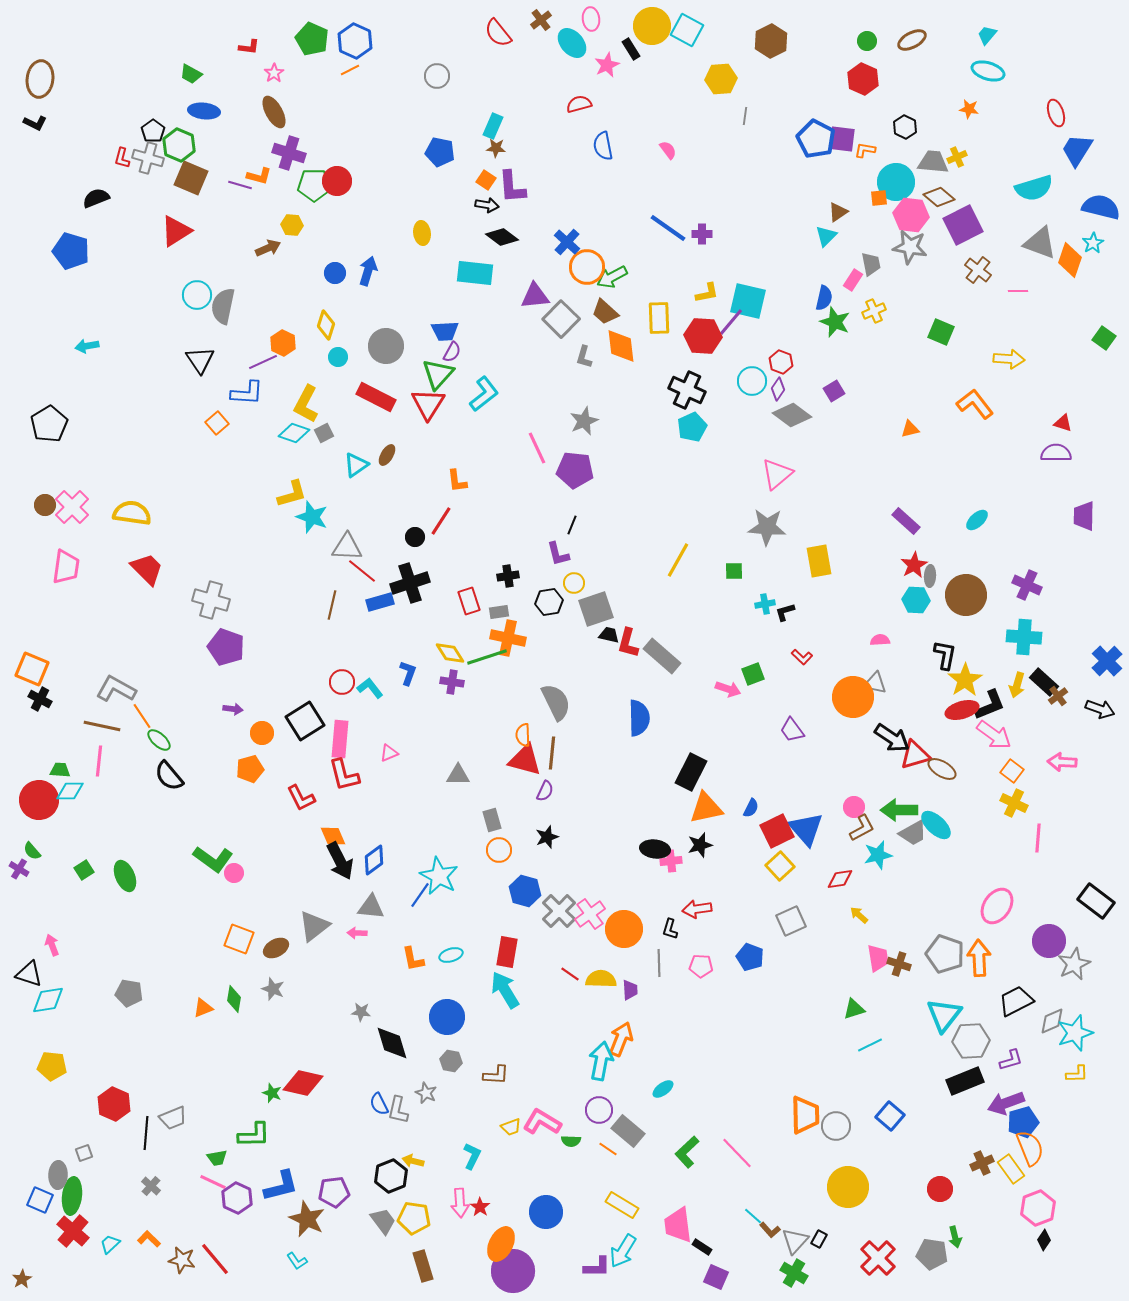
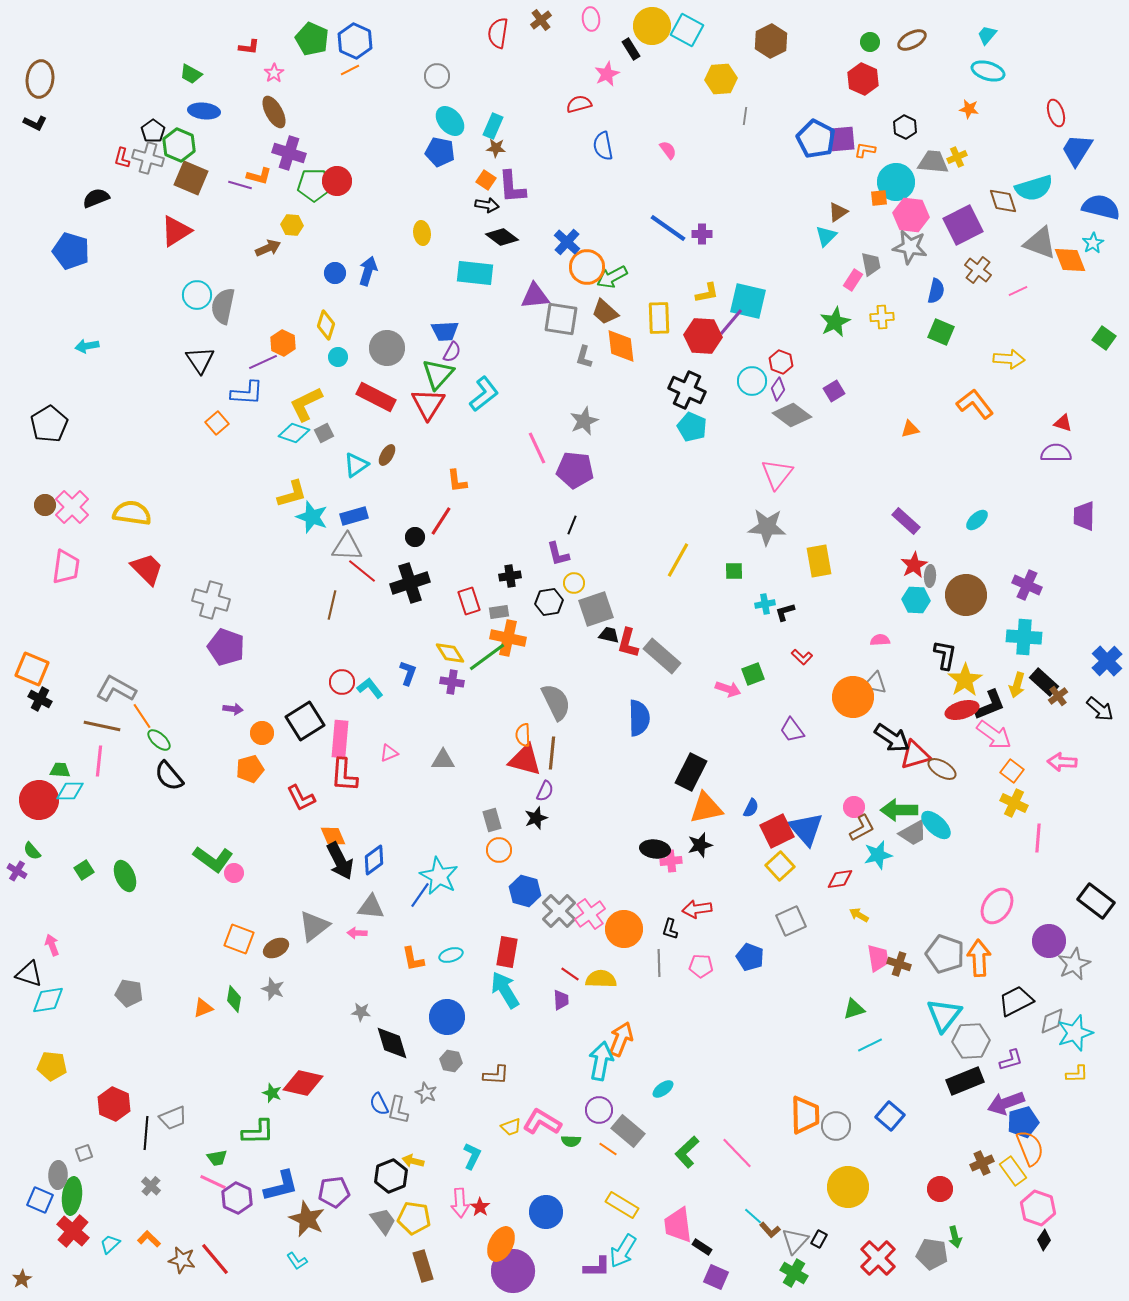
red semicircle at (498, 33): rotated 48 degrees clockwise
green circle at (867, 41): moved 3 px right, 1 px down
cyan ellipse at (572, 43): moved 122 px left, 78 px down
pink star at (607, 65): moved 9 px down
purple square at (842, 139): rotated 12 degrees counterclockwise
brown diamond at (939, 197): moved 64 px right, 4 px down; rotated 32 degrees clockwise
orange diamond at (1070, 260): rotated 40 degrees counterclockwise
pink line at (1018, 291): rotated 24 degrees counterclockwise
blue semicircle at (824, 298): moved 112 px right, 7 px up
yellow cross at (874, 311): moved 8 px right, 6 px down; rotated 20 degrees clockwise
gray square at (561, 319): rotated 36 degrees counterclockwise
green star at (835, 322): rotated 24 degrees clockwise
gray circle at (386, 346): moved 1 px right, 2 px down
yellow L-shape at (306, 404): rotated 36 degrees clockwise
cyan pentagon at (692, 427): rotated 24 degrees counterclockwise
pink triangle at (777, 474): rotated 12 degrees counterclockwise
black cross at (508, 576): moved 2 px right
blue rectangle at (380, 602): moved 26 px left, 86 px up
green line at (487, 657): rotated 18 degrees counterclockwise
black arrow at (1100, 709): rotated 20 degrees clockwise
red L-shape at (344, 775): rotated 18 degrees clockwise
gray triangle at (458, 775): moved 15 px left, 15 px up
black star at (547, 837): moved 11 px left, 19 px up
purple cross at (19, 869): moved 2 px left, 2 px down
yellow arrow at (859, 915): rotated 12 degrees counterclockwise
purple trapezoid at (630, 990): moved 69 px left, 10 px down
green L-shape at (254, 1135): moved 4 px right, 3 px up
yellow rectangle at (1011, 1169): moved 2 px right, 2 px down
pink hexagon at (1038, 1208): rotated 20 degrees counterclockwise
